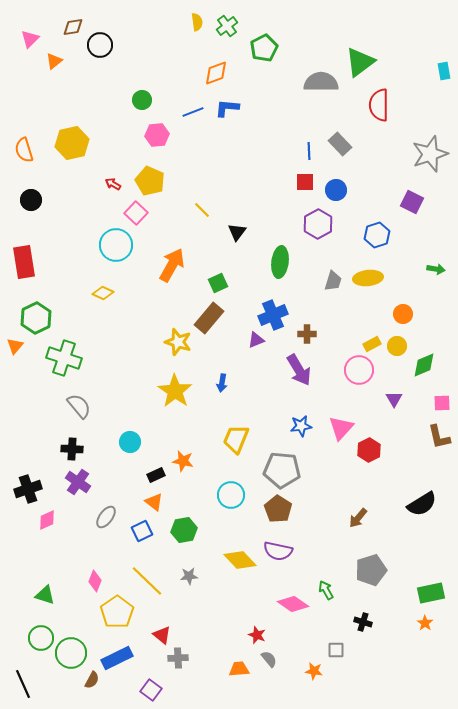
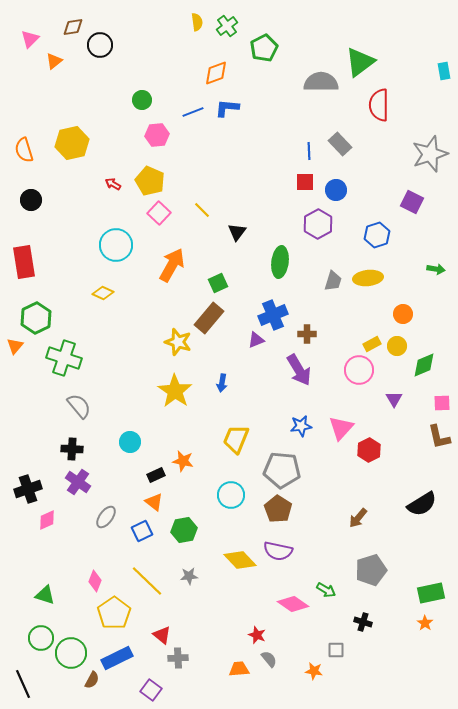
pink square at (136, 213): moved 23 px right
green arrow at (326, 590): rotated 150 degrees clockwise
yellow pentagon at (117, 612): moved 3 px left, 1 px down
